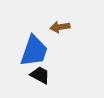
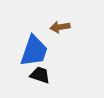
black trapezoid: rotated 10 degrees counterclockwise
